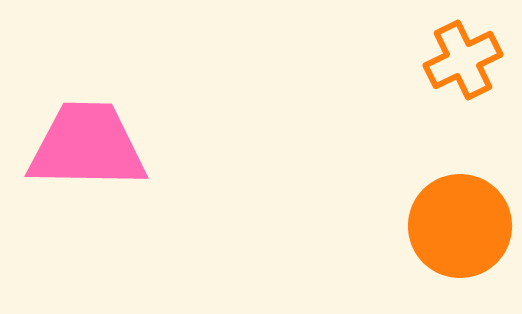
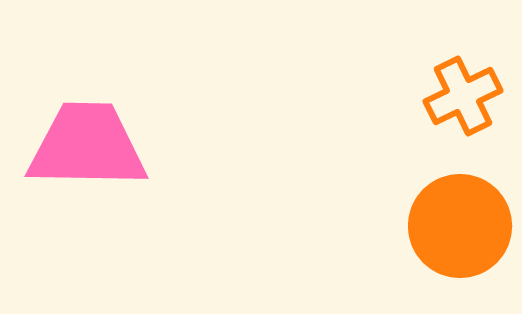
orange cross: moved 36 px down
